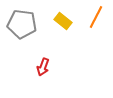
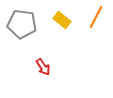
yellow rectangle: moved 1 px left, 1 px up
red arrow: rotated 54 degrees counterclockwise
